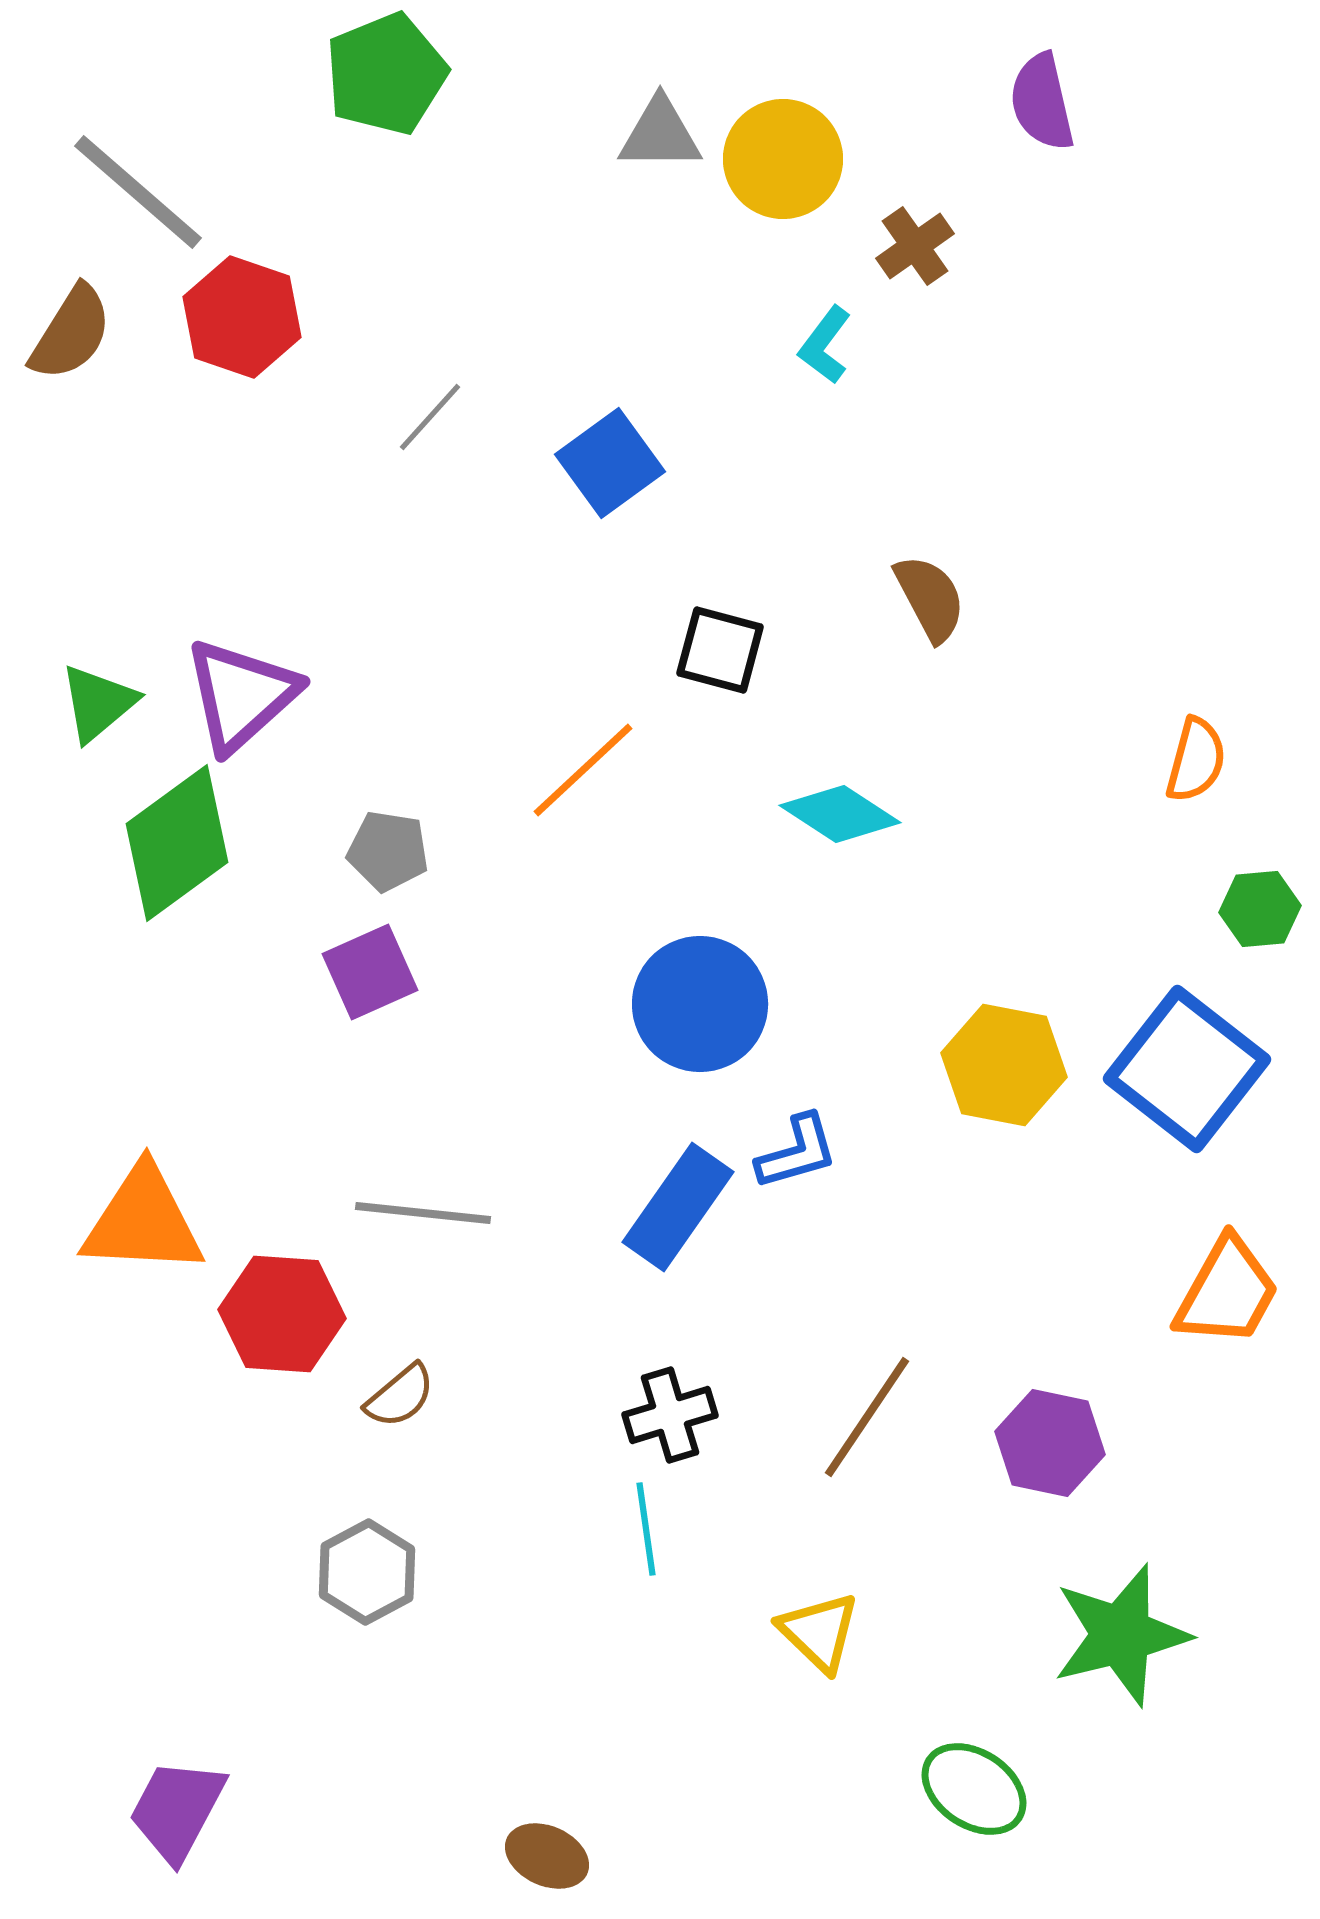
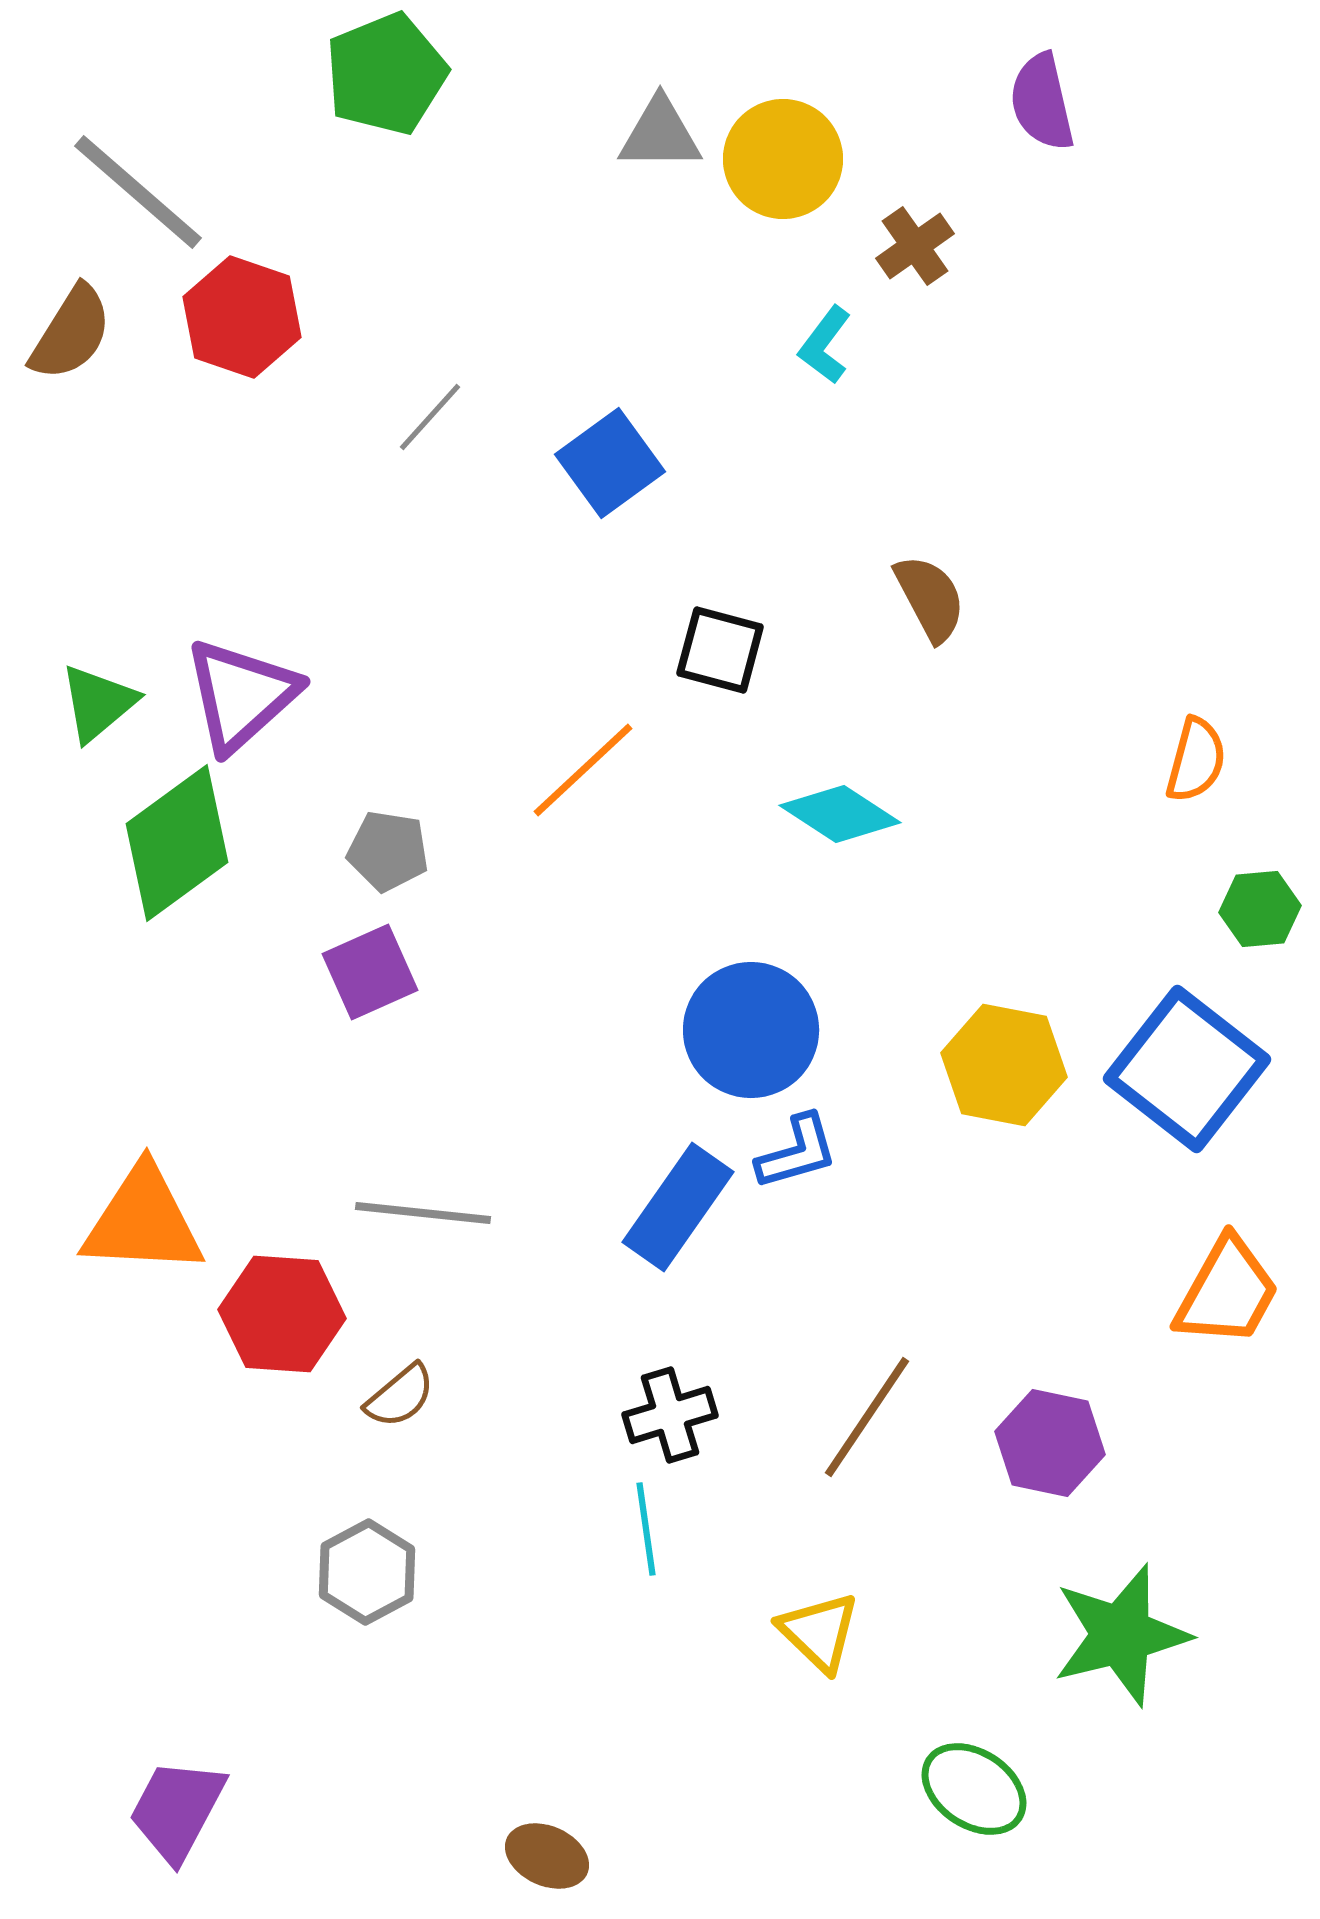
blue circle at (700, 1004): moved 51 px right, 26 px down
